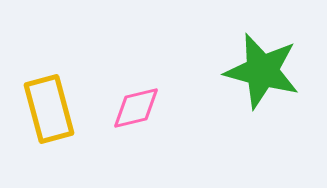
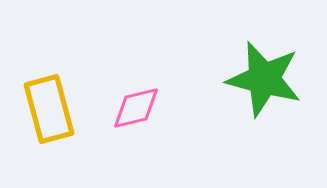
green star: moved 2 px right, 8 px down
